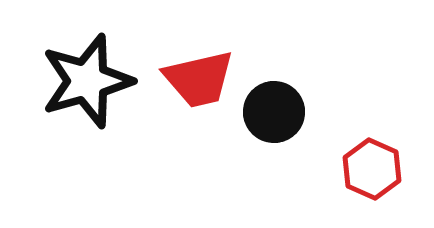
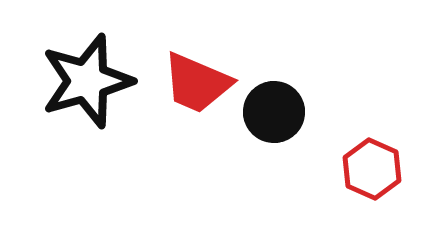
red trapezoid: moved 2 px left, 4 px down; rotated 36 degrees clockwise
